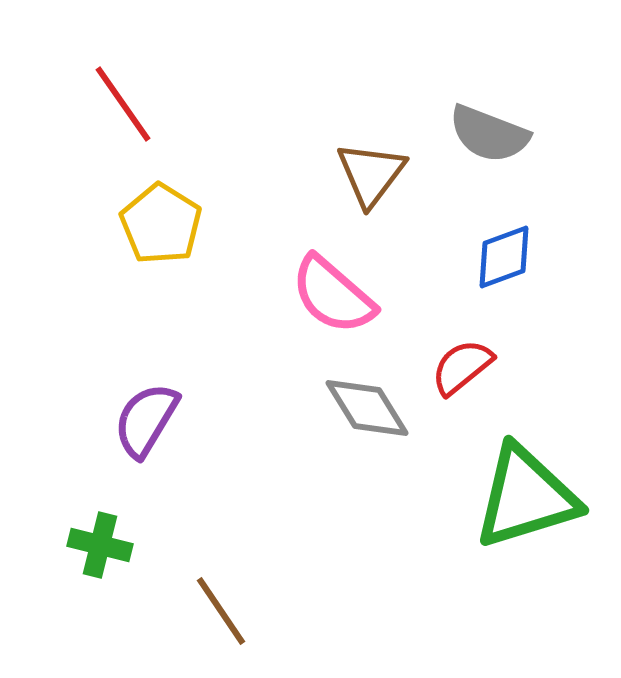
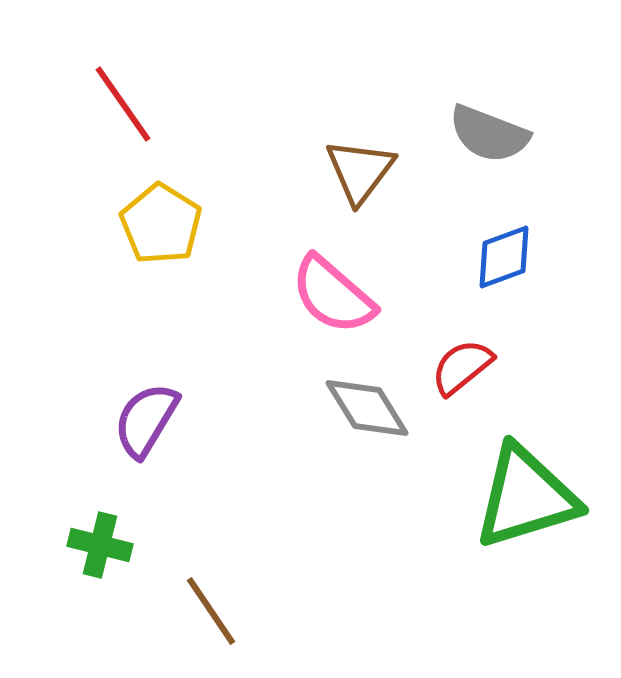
brown triangle: moved 11 px left, 3 px up
brown line: moved 10 px left
